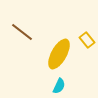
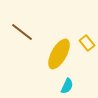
yellow rectangle: moved 3 px down
cyan semicircle: moved 8 px right
